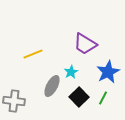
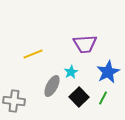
purple trapezoid: rotated 35 degrees counterclockwise
